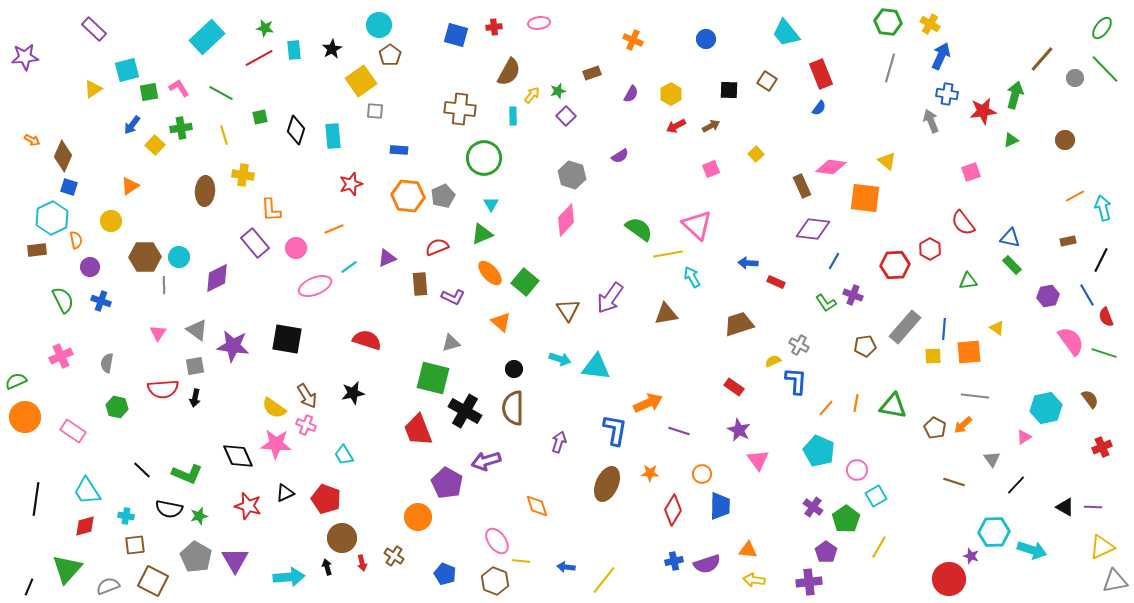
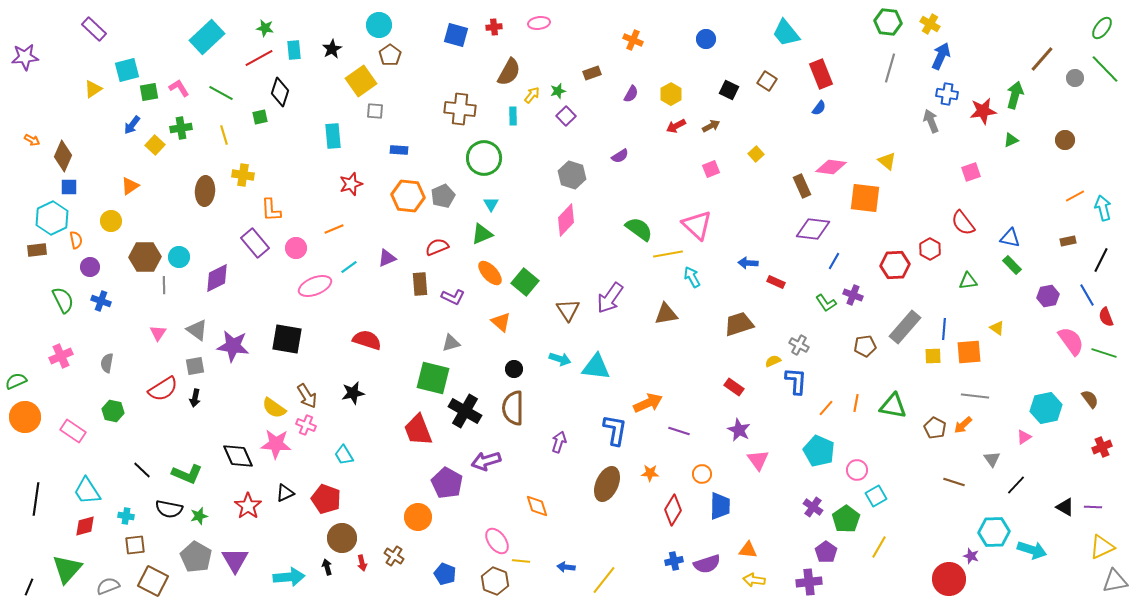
black square at (729, 90): rotated 24 degrees clockwise
black diamond at (296, 130): moved 16 px left, 38 px up
blue square at (69, 187): rotated 18 degrees counterclockwise
red semicircle at (163, 389): rotated 28 degrees counterclockwise
green hexagon at (117, 407): moved 4 px left, 4 px down
red star at (248, 506): rotated 20 degrees clockwise
